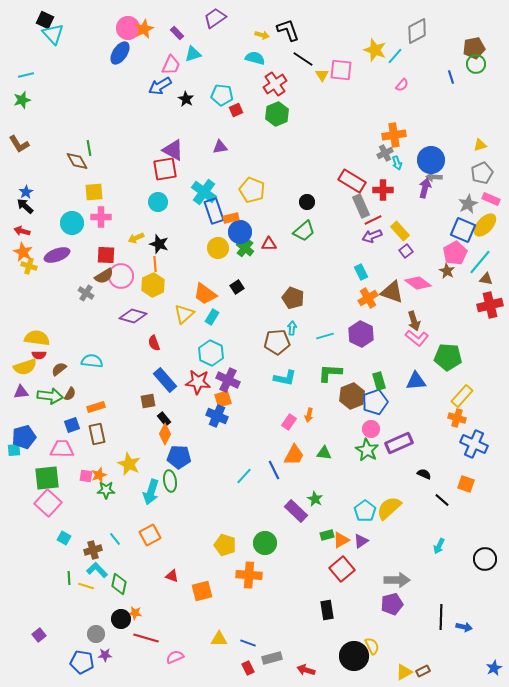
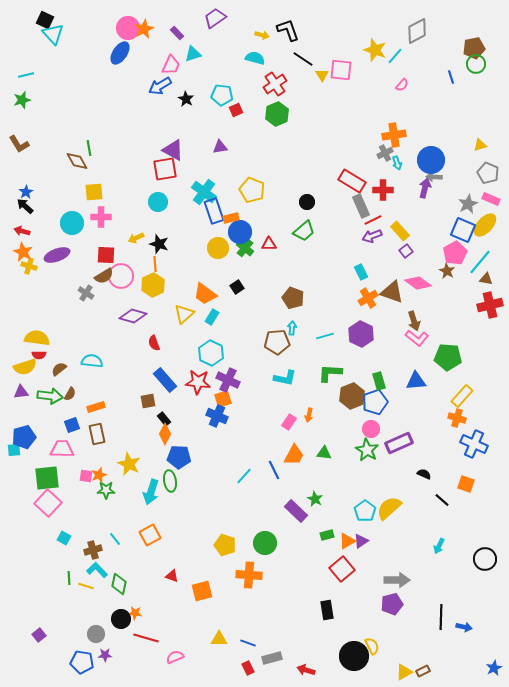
gray pentagon at (482, 173): moved 6 px right; rotated 25 degrees counterclockwise
orange triangle at (341, 540): moved 6 px right, 1 px down
